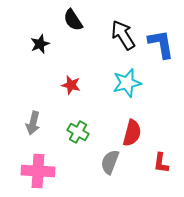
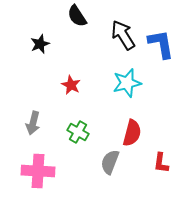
black semicircle: moved 4 px right, 4 px up
red star: rotated 12 degrees clockwise
